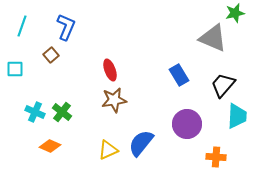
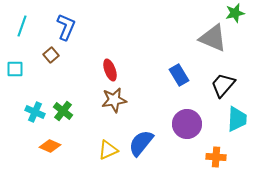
green cross: moved 1 px right, 1 px up
cyan trapezoid: moved 3 px down
